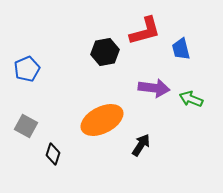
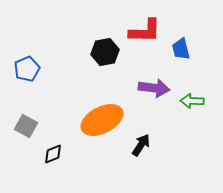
red L-shape: rotated 16 degrees clockwise
green arrow: moved 1 px right, 2 px down; rotated 20 degrees counterclockwise
black diamond: rotated 50 degrees clockwise
